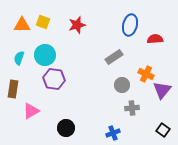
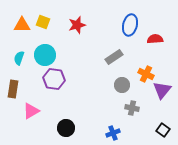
gray cross: rotated 16 degrees clockwise
